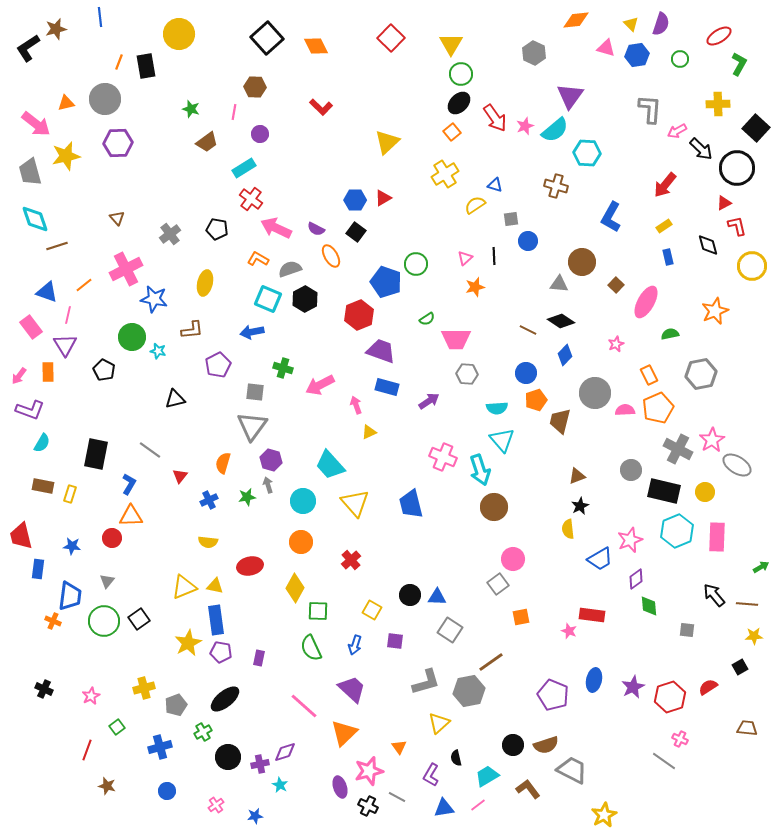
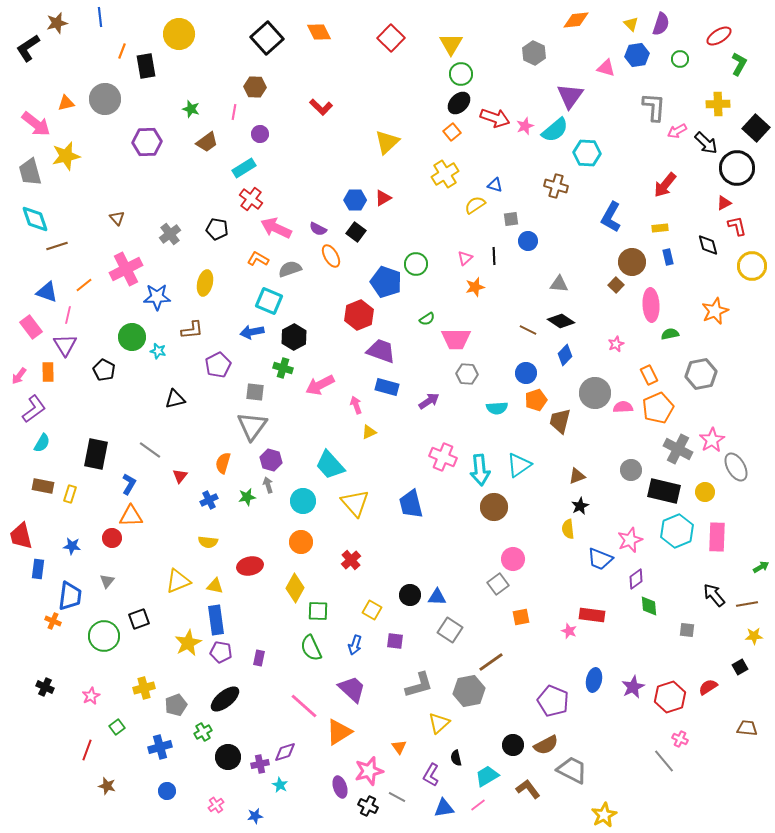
brown star at (56, 29): moved 1 px right, 6 px up
orange diamond at (316, 46): moved 3 px right, 14 px up
pink triangle at (606, 48): moved 20 px down
orange line at (119, 62): moved 3 px right, 11 px up
gray L-shape at (650, 109): moved 4 px right, 2 px up
red arrow at (495, 118): rotated 36 degrees counterclockwise
purple hexagon at (118, 143): moved 29 px right, 1 px up
black arrow at (701, 149): moved 5 px right, 6 px up
yellow rectangle at (664, 226): moved 4 px left, 2 px down; rotated 28 degrees clockwise
purple semicircle at (316, 229): moved 2 px right
brown circle at (582, 262): moved 50 px right
blue star at (154, 299): moved 3 px right, 2 px up; rotated 12 degrees counterclockwise
cyan square at (268, 299): moved 1 px right, 2 px down
black hexagon at (305, 299): moved 11 px left, 38 px down
pink ellipse at (646, 302): moved 5 px right, 3 px down; rotated 32 degrees counterclockwise
purple L-shape at (30, 410): moved 4 px right, 1 px up; rotated 56 degrees counterclockwise
pink semicircle at (625, 410): moved 2 px left, 3 px up
cyan triangle at (502, 440): moved 17 px right, 25 px down; rotated 36 degrees clockwise
gray ellipse at (737, 465): moved 1 px left, 2 px down; rotated 28 degrees clockwise
cyan arrow at (480, 470): rotated 12 degrees clockwise
blue trapezoid at (600, 559): rotated 52 degrees clockwise
yellow triangle at (184, 587): moved 6 px left, 6 px up
brown line at (747, 604): rotated 15 degrees counterclockwise
black square at (139, 619): rotated 15 degrees clockwise
green circle at (104, 621): moved 15 px down
gray L-shape at (426, 682): moved 7 px left, 3 px down
black cross at (44, 689): moved 1 px right, 2 px up
purple pentagon at (553, 695): moved 6 px down
orange triangle at (344, 733): moved 5 px left, 1 px up; rotated 12 degrees clockwise
brown semicircle at (546, 745): rotated 10 degrees counterclockwise
gray line at (664, 761): rotated 15 degrees clockwise
